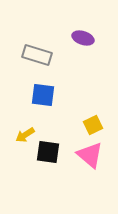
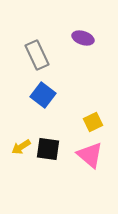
gray rectangle: rotated 48 degrees clockwise
blue square: rotated 30 degrees clockwise
yellow square: moved 3 px up
yellow arrow: moved 4 px left, 12 px down
black square: moved 3 px up
